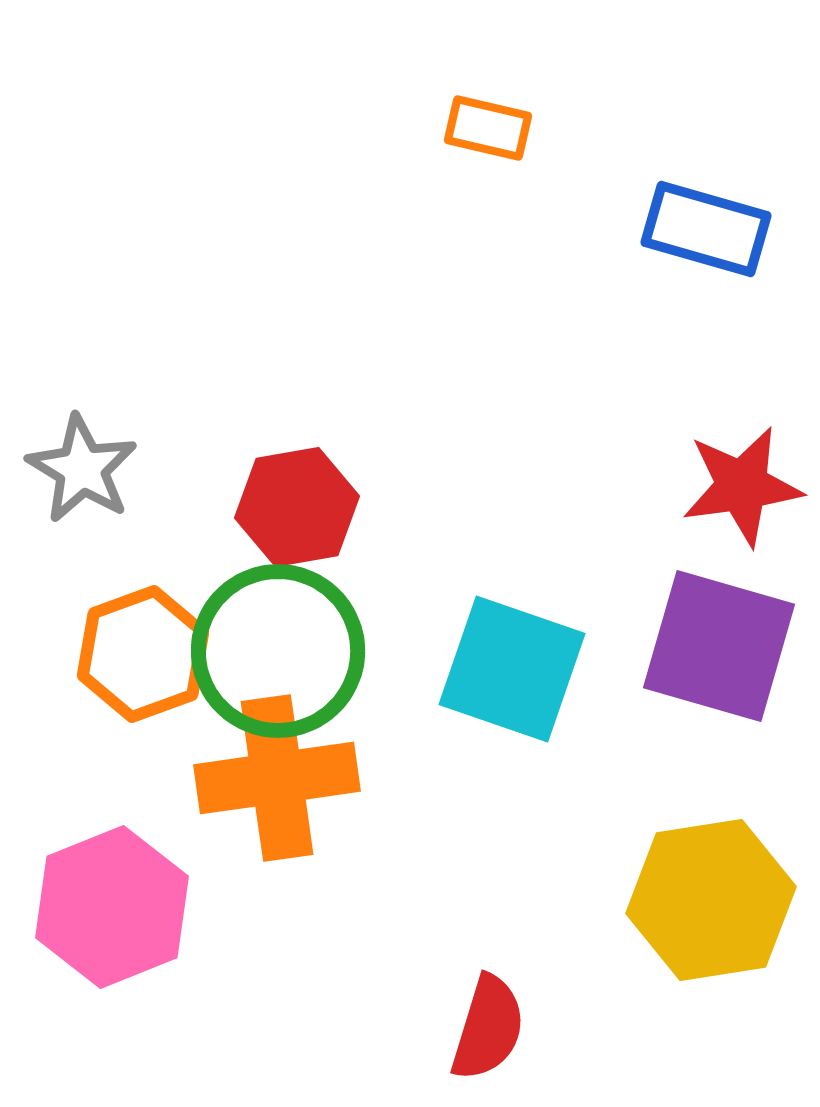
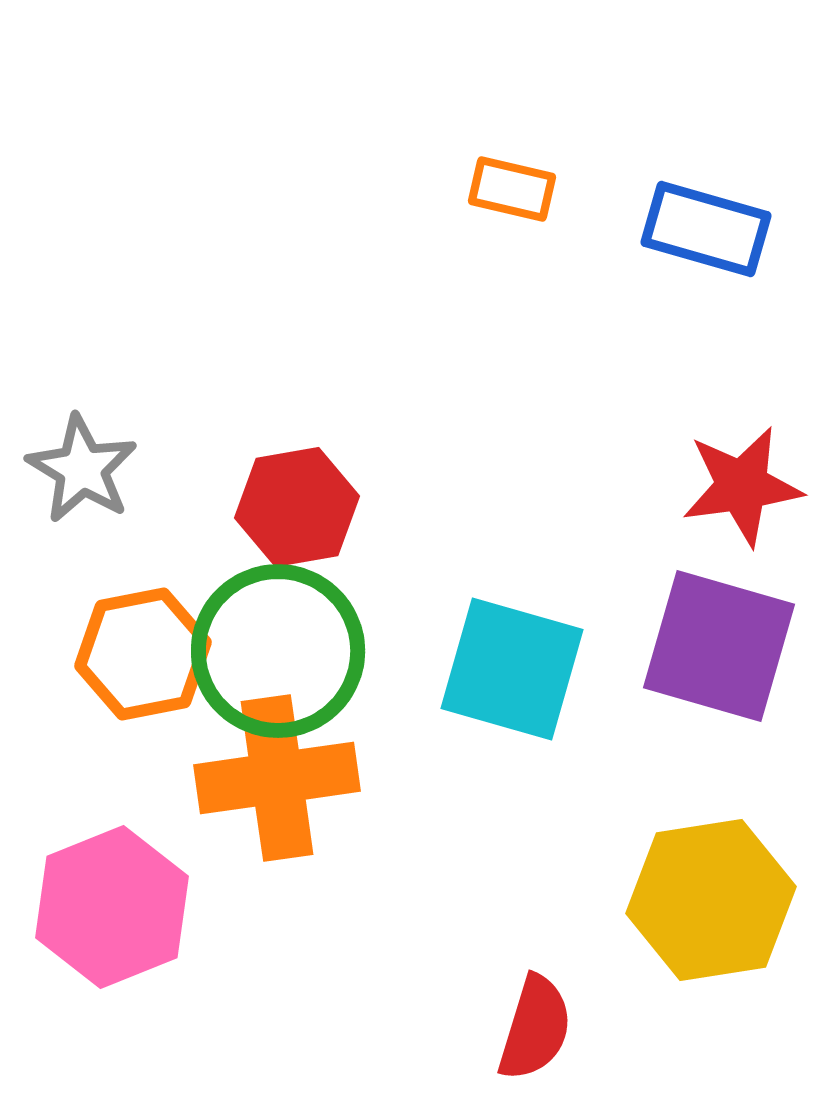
orange rectangle: moved 24 px right, 61 px down
orange hexagon: rotated 9 degrees clockwise
cyan square: rotated 3 degrees counterclockwise
red semicircle: moved 47 px right
